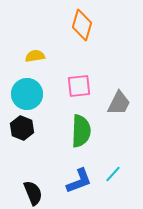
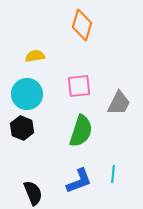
green semicircle: rotated 16 degrees clockwise
cyan line: rotated 36 degrees counterclockwise
